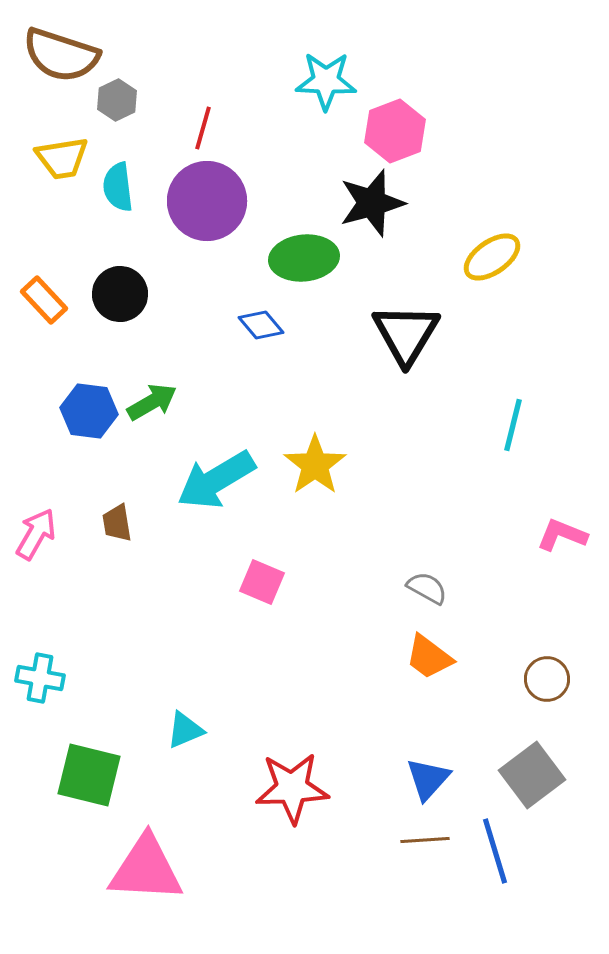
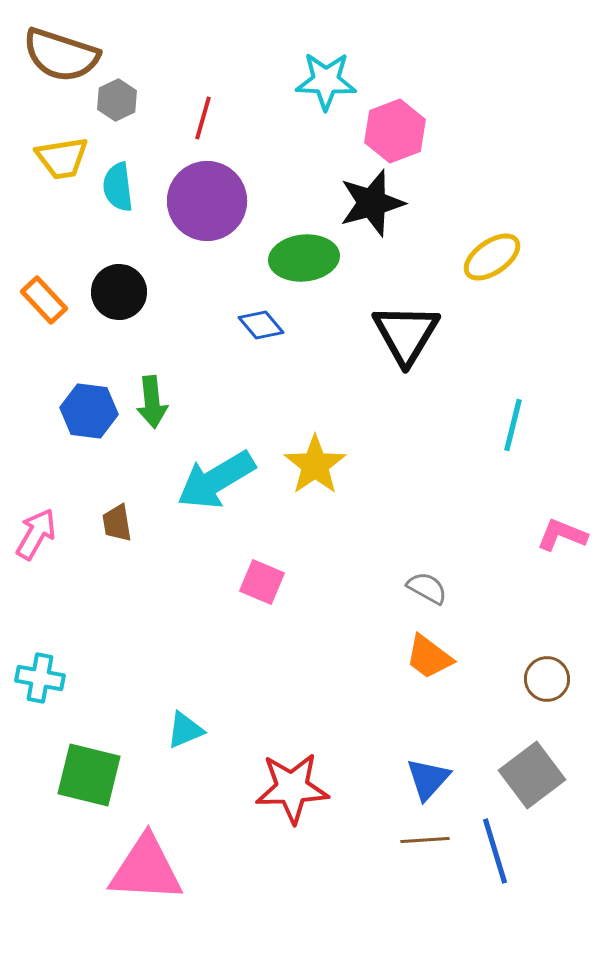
red line: moved 10 px up
black circle: moved 1 px left, 2 px up
green arrow: rotated 114 degrees clockwise
